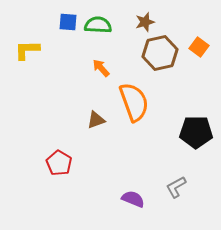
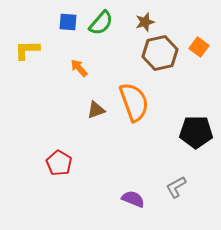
green semicircle: moved 3 px right, 2 px up; rotated 128 degrees clockwise
orange arrow: moved 22 px left
brown triangle: moved 10 px up
